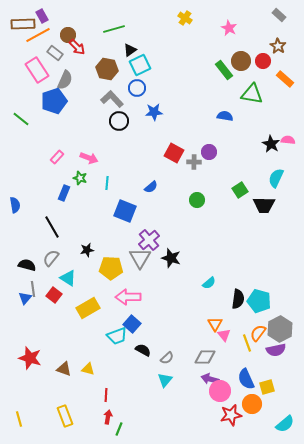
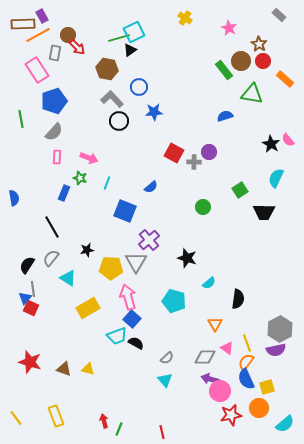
green line at (114, 29): moved 5 px right, 9 px down
brown star at (278, 46): moved 19 px left, 2 px up
gray rectangle at (55, 53): rotated 63 degrees clockwise
cyan square at (140, 65): moved 6 px left, 33 px up
gray semicircle at (65, 80): moved 11 px left, 52 px down; rotated 18 degrees clockwise
blue circle at (137, 88): moved 2 px right, 1 px up
blue semicircle at (225, 116): rotated 28 degrees counterclockwise
green line at (21, 119): rotated 42 degrees clockwise
pink semicircle at (288, 140): rotated 136 degrees counterclockwise
pink rectangle at (57, 157): rotated 40 degrees counterclockwise
cyan line at (107, 183): rotated 16 degrees clockwise
green circle at (197, 200): moved 6 px right, 7 px down
blue semicircle at (15, 205): moved 1 px left, 7 px up
black trapezoid at (264, 205): moved 7 px down
gray triangle at (140, 258): moved 4 px left, 4 px down
black star at (171, 258): moved 16 px right
black semicircle at (27, 265): rotated 72 degrees counterclockwise
red square at (54, 295): moved 23 px left, 13 px down; rotated 14 degrees counterclockwise
pink arrow at (128, 297): rotated 75 degrees clockwise
cyan pentagon at (259, 301): moved 85 px left
blue square at (132, 324): moved 5 px up
orange semicircle at (258, 333): moved 12 px left, 29 px down
pink triangle at (224, 335): moved 3 px right, 13 px down; rotated 16 degrees counterclockwise
black semicircle at (143, 350): moved 7 px left, 7 px up
red star at (30, 358): moved 4 px down
cyan triangle at (165, 380): rotated 21 degrees counterclockwise
red line at (106, 395): moved 56 px right, 37 px down; rotated 16 degrees counterclockwise
orange circle at (252, 404): moved 7 px right, 4 px down
yellow rectangle at (65, 416): moved 9 px left
red arrow at (108, 417): moved 4 px left, 4 px down; rotated 24 degrees counterclockwise
yellow line at (19, 419): moved 3 px left, 1 px up; rotated 21 degrees counterclockwise
